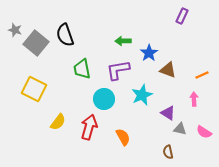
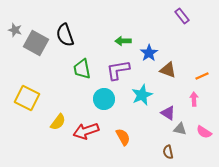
purple rectangle: rotated 63 degrees counterclockwise
gray square: rotated 10 degrees counterclockwise
orange line: moved 1 px down
yellow square: moved 7 px left, 9 px down
red arrow: moved 3 px left, 4 px down; rotated 125 degrees counterclockwise
